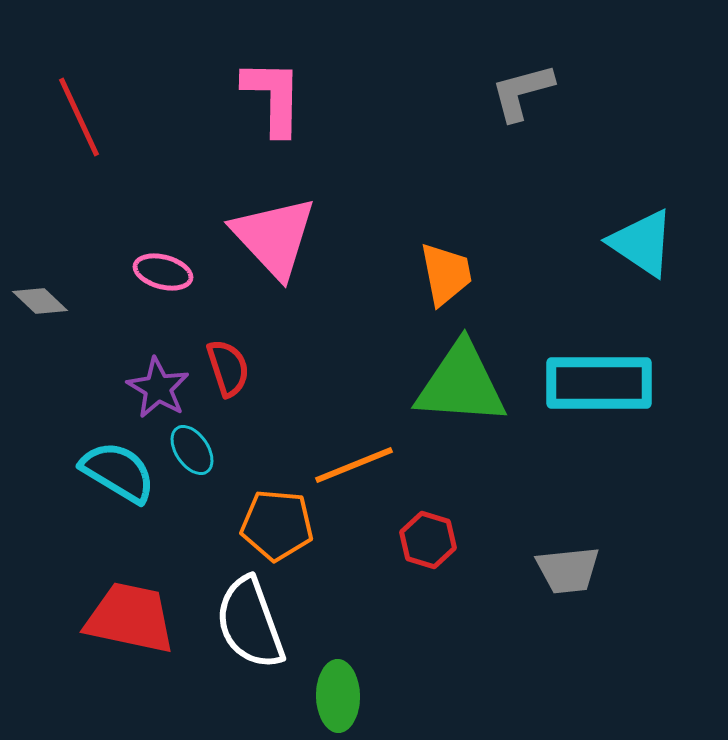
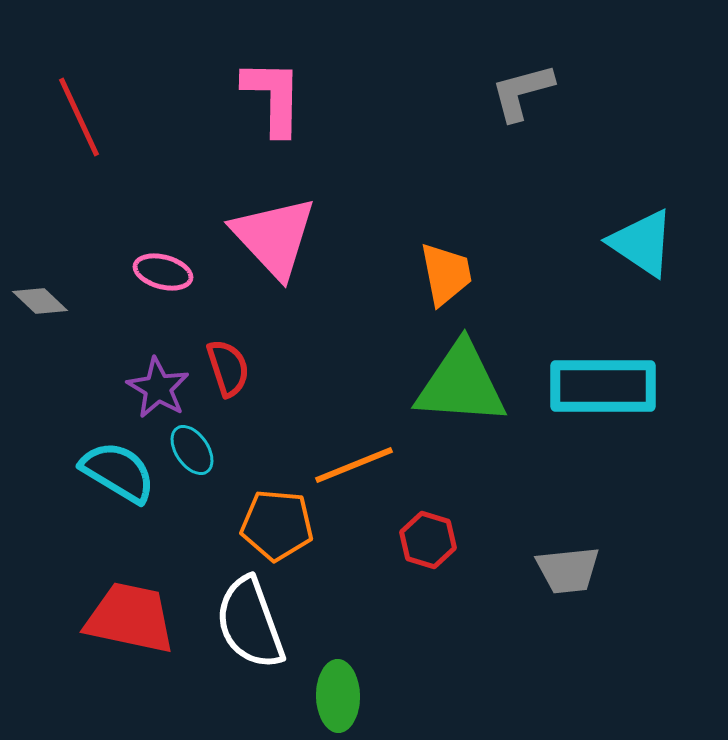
cyan rectangle: moved 4 px right, 3 px down
